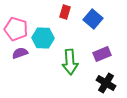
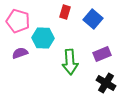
pink pentagon: moved 2 px right, 8 px up
